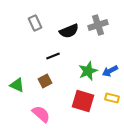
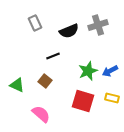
brown square: rotated 24 degrees counterclockwise
